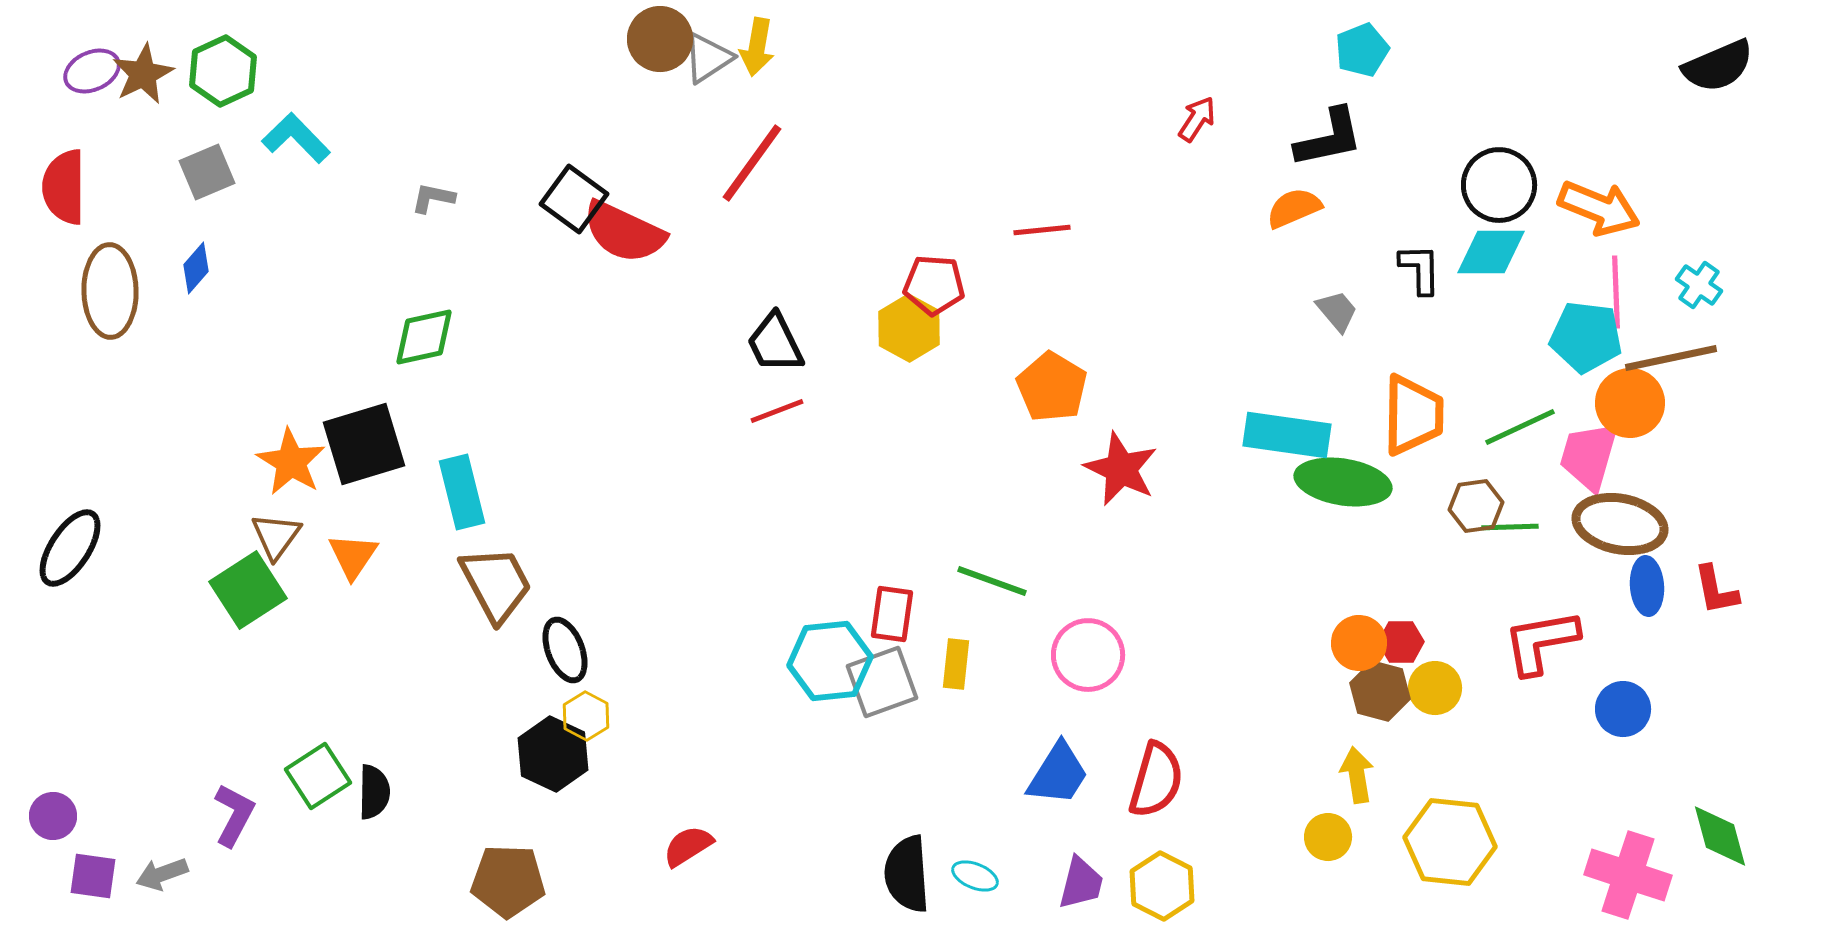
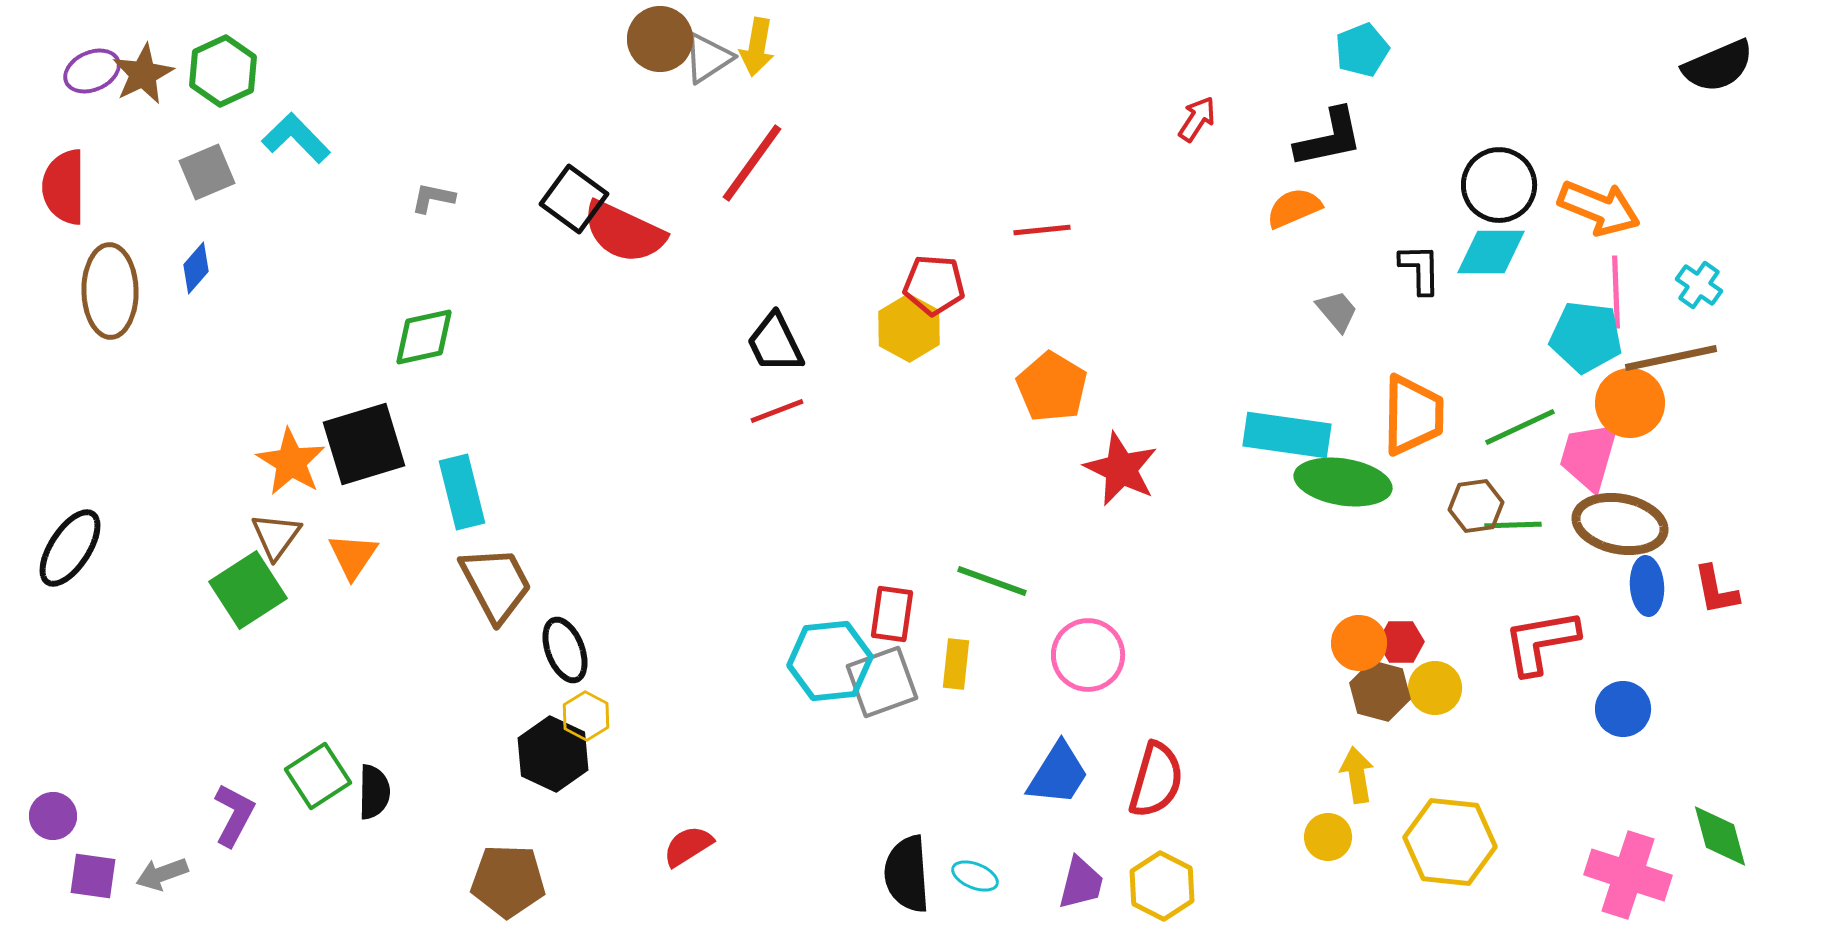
green line at (1510, 527): moved 3 px right, 2 px up
